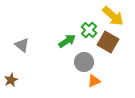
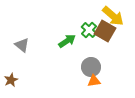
brown square: moved 3 px left, 11 px up
gray circle: moved 7 px right, 5 px down
orange triangle: rotated 16 degrees clockwise
